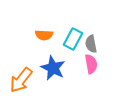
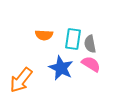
cyan rectangle: rotated 20 degrees counterclockwise
gray semicircle: moved 1 px left
pink semicircle: rotated 48 degrees counterclockwise
blue star: moved 8 px right
